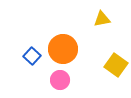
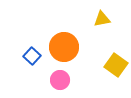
orange circle: moved 1 px right, 2 px up
